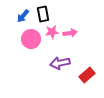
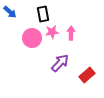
blue arrow: moved 13 px left, 4 px up; rotated 88 degrees counterclockwise
pink arrow: moved 1 px right; rotated 80 degrees counterclockwise
pink circle: moved 1 px right, 1 px up
purple arrow: rotated 144 degrees clockwise
